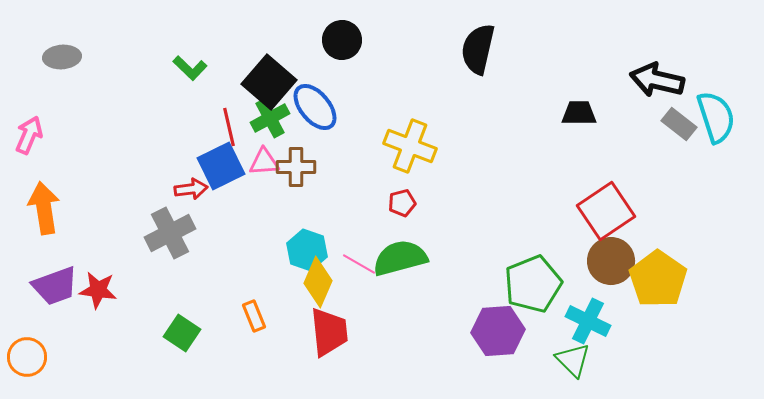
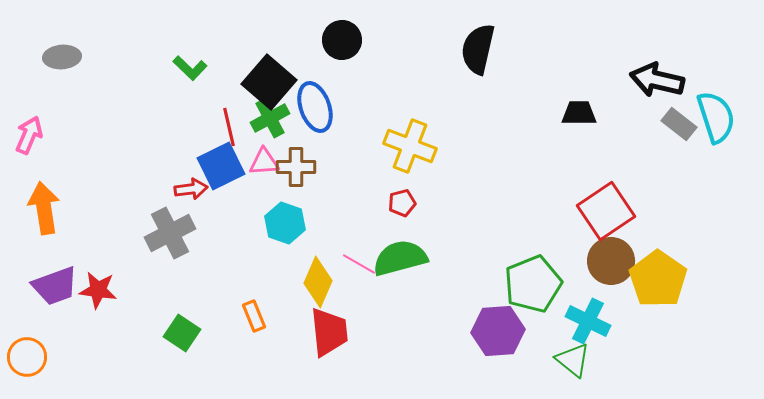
blue ellipse: rotated 21 degrees clockwise
cyan hexagon: moved 22 px left, 27 px up
green triangle: rotated 6 degrees counterclockwise
